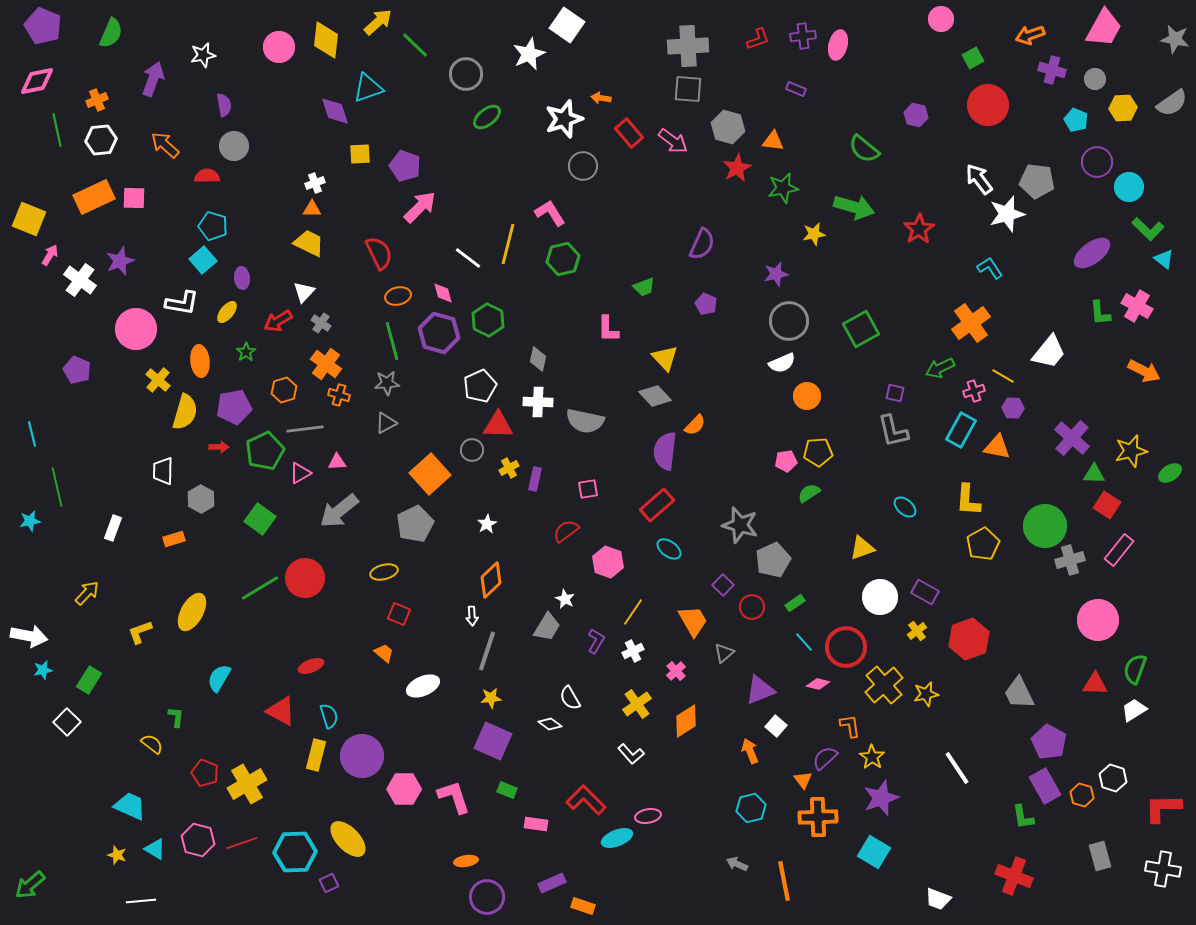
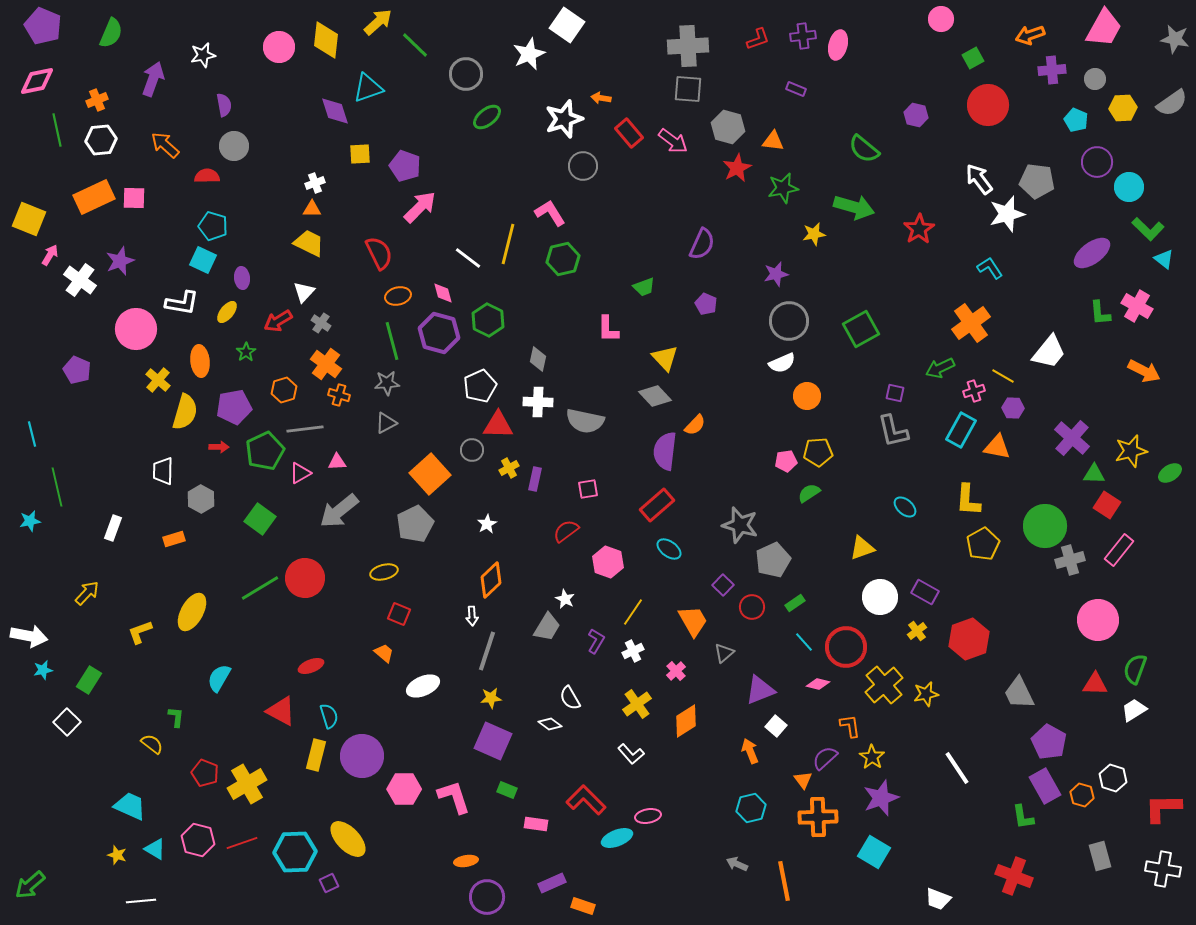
purple cross at (1052, 70): rotated 20 degrees counterclockwise
cyan square at (203, 260): rotated 24 degrees counterclockwise
